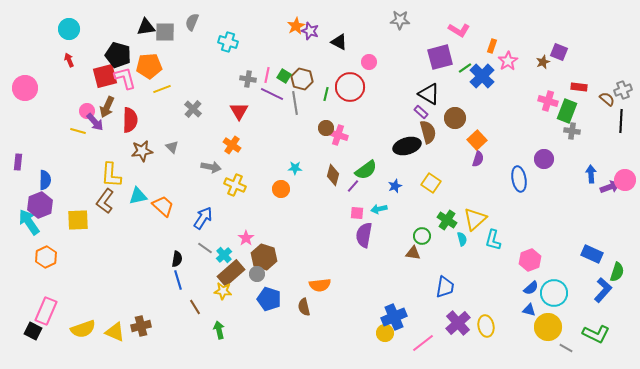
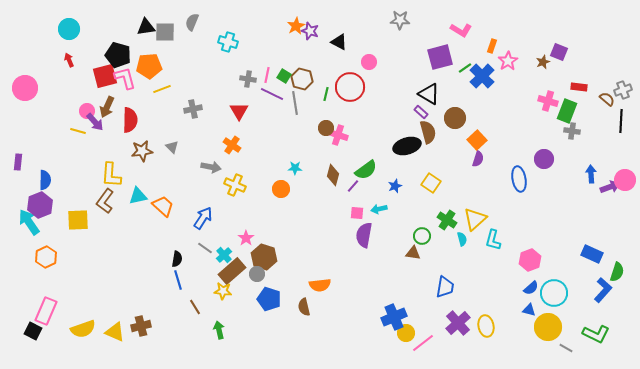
pink L-shape at (459, 30): moved 2 px right
gray cross at (193, 109): rotated 36 degrees clockwise
brown rectangle at (231, 273): moved 1 px right, 2 px up
yellow circle at (385, 333): moved 21 px right
